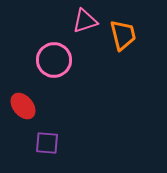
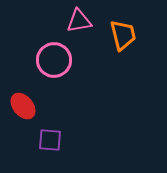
pink triangle: moved 6 px left; rotated 8 degrees clockwise
purple square: moved 3 px right, 3 px up
